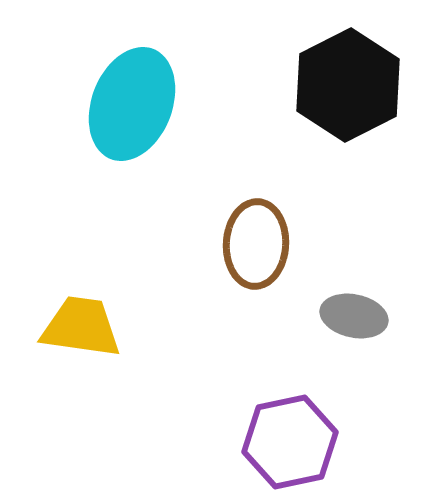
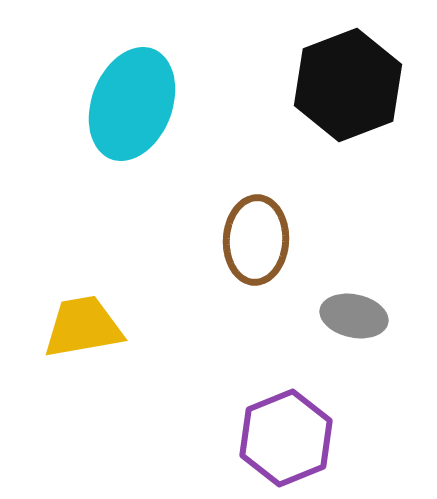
black hexagon: rotated 6 degrees clockwise
brown ellipse: moved 4 px up
yellow trapezoid: moved 2 px right; rotated 18 degrees counterclockwise
purple hexagon: moved 4 px left, 4 px up; rotated 10 degrees counterclockwise
